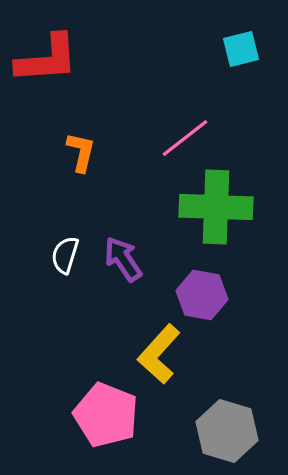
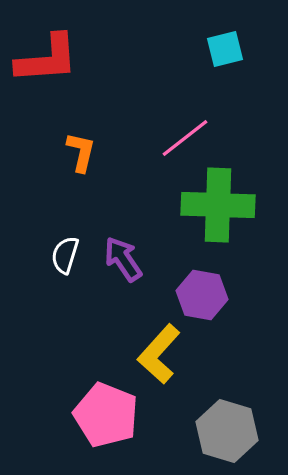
cyan square: moved 16 px left
green cross: moved 2 px right, 2 px up
